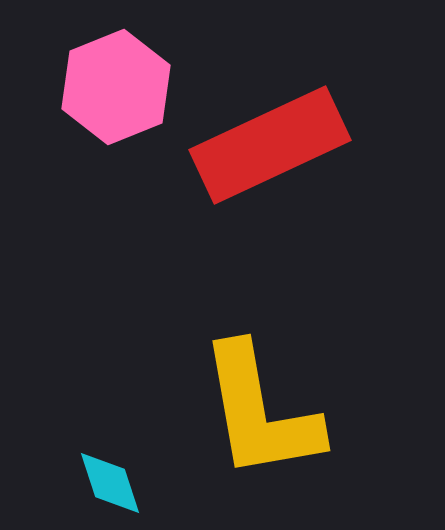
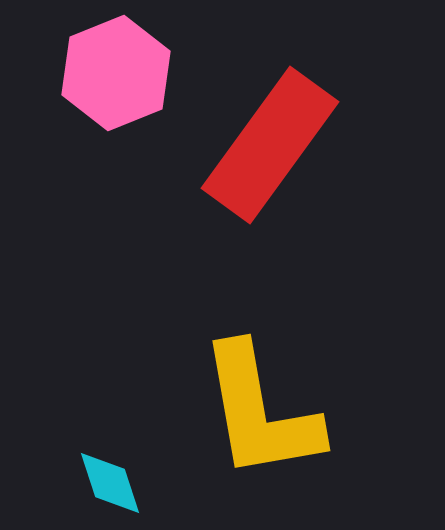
pink hexagon: moved 14 px up
red rectangle: rotated 29 degrees counterclockwise
